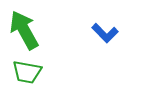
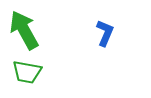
blue L-shape: rotated 112 degrees counterclockwise
